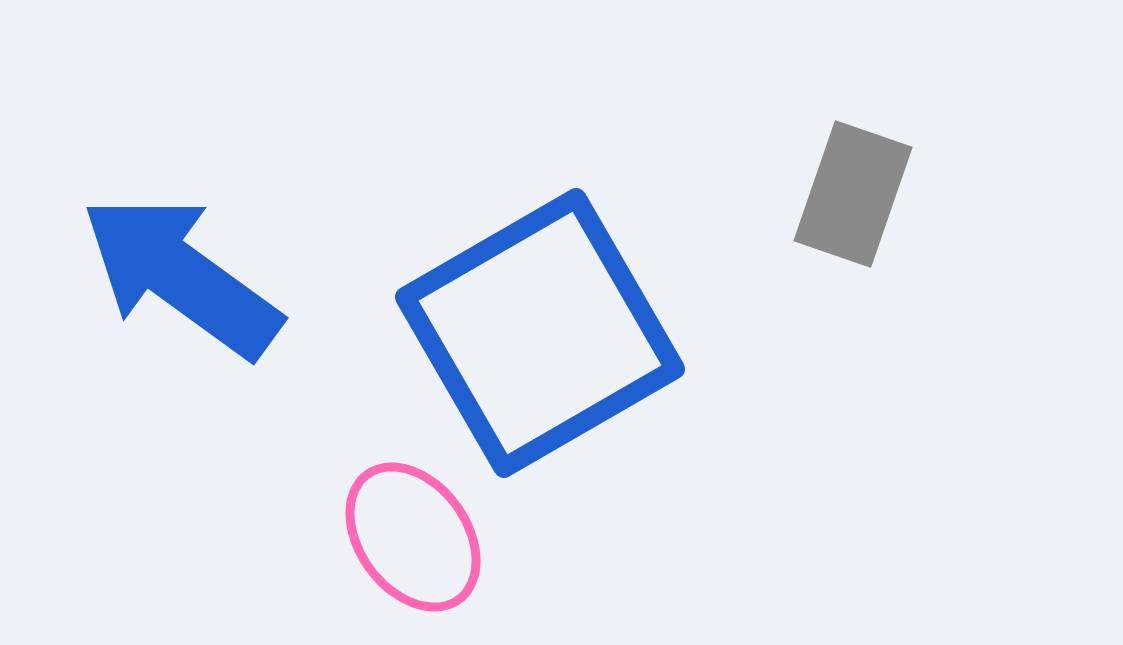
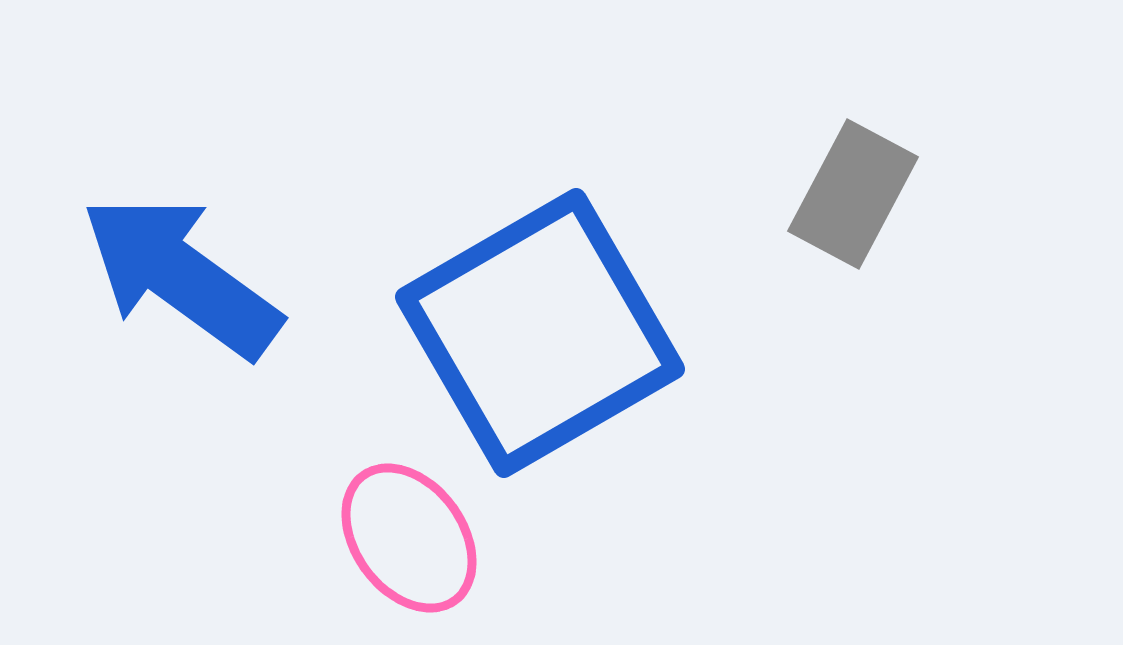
gray rectangle: rotated 9 degrees clockwise
pink ellipse: moved 4 px left, 1 px down
